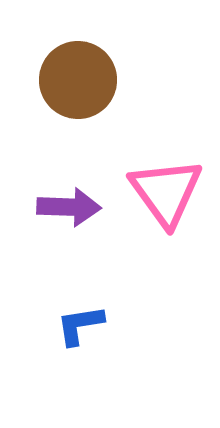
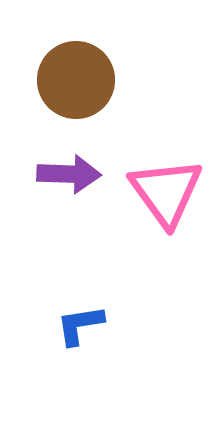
brown circle: moved 2 px left
purple arrow: moved 33 px up
